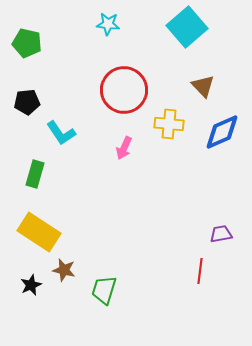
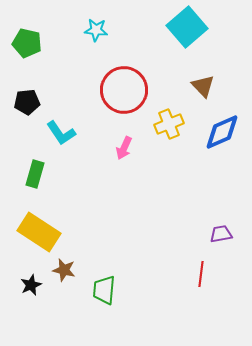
cyan star: moved 12 px left, 6 px down
yellow cross: rotated 28 degrees counterclockwise
red line: moved 1 px right, 3 px down
green trapezoid: rotated 12 degrees counterclockwise
